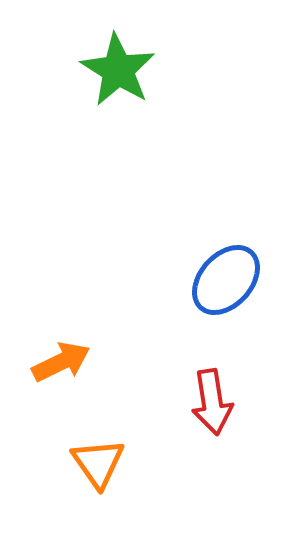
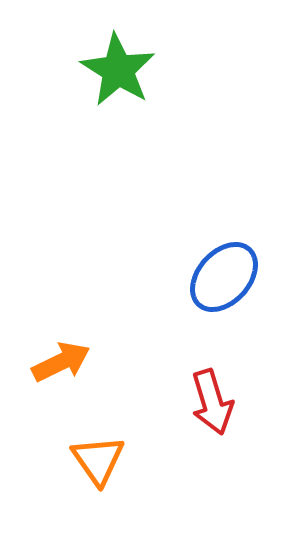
blue ellipse: moved 2 px left, 3 px up
red arrow: rotated 8 degrees counterclockwise
orange triangle: moved 3 px up
